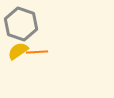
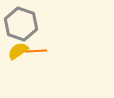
orange line: moved 1 px left, 1 px up
